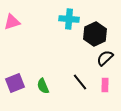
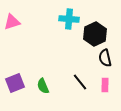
black semicircle: rotated 60 degrees counterclockwise
